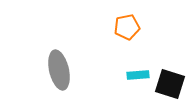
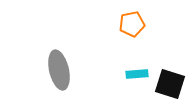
orange pentagon: moved 5 px right, 3 px up
cyan rectangle: moved 1 px left, 1 px up
